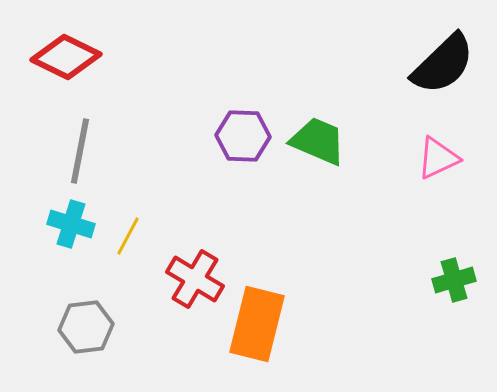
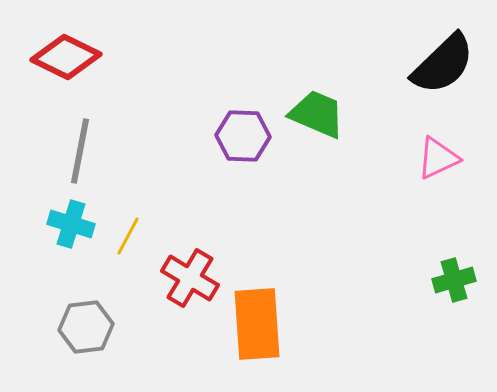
green trapezoid: moved 1 px left, 27 px up
red cross: moved 5 px left, 1 px up
orange rectangle: rotated 18 degrees counterclockwise
